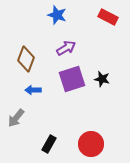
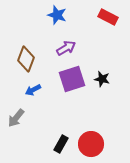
blue arrow: rotated 28 degrees counterclockwise
black rectangle: moved 12 px right
